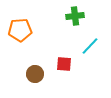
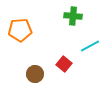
green cross: moved 2 px left; rotated 12 degrees clockwise
cyan line: rotated 18 degrees clockwise
red square: rotated 35 degrees clockwise
